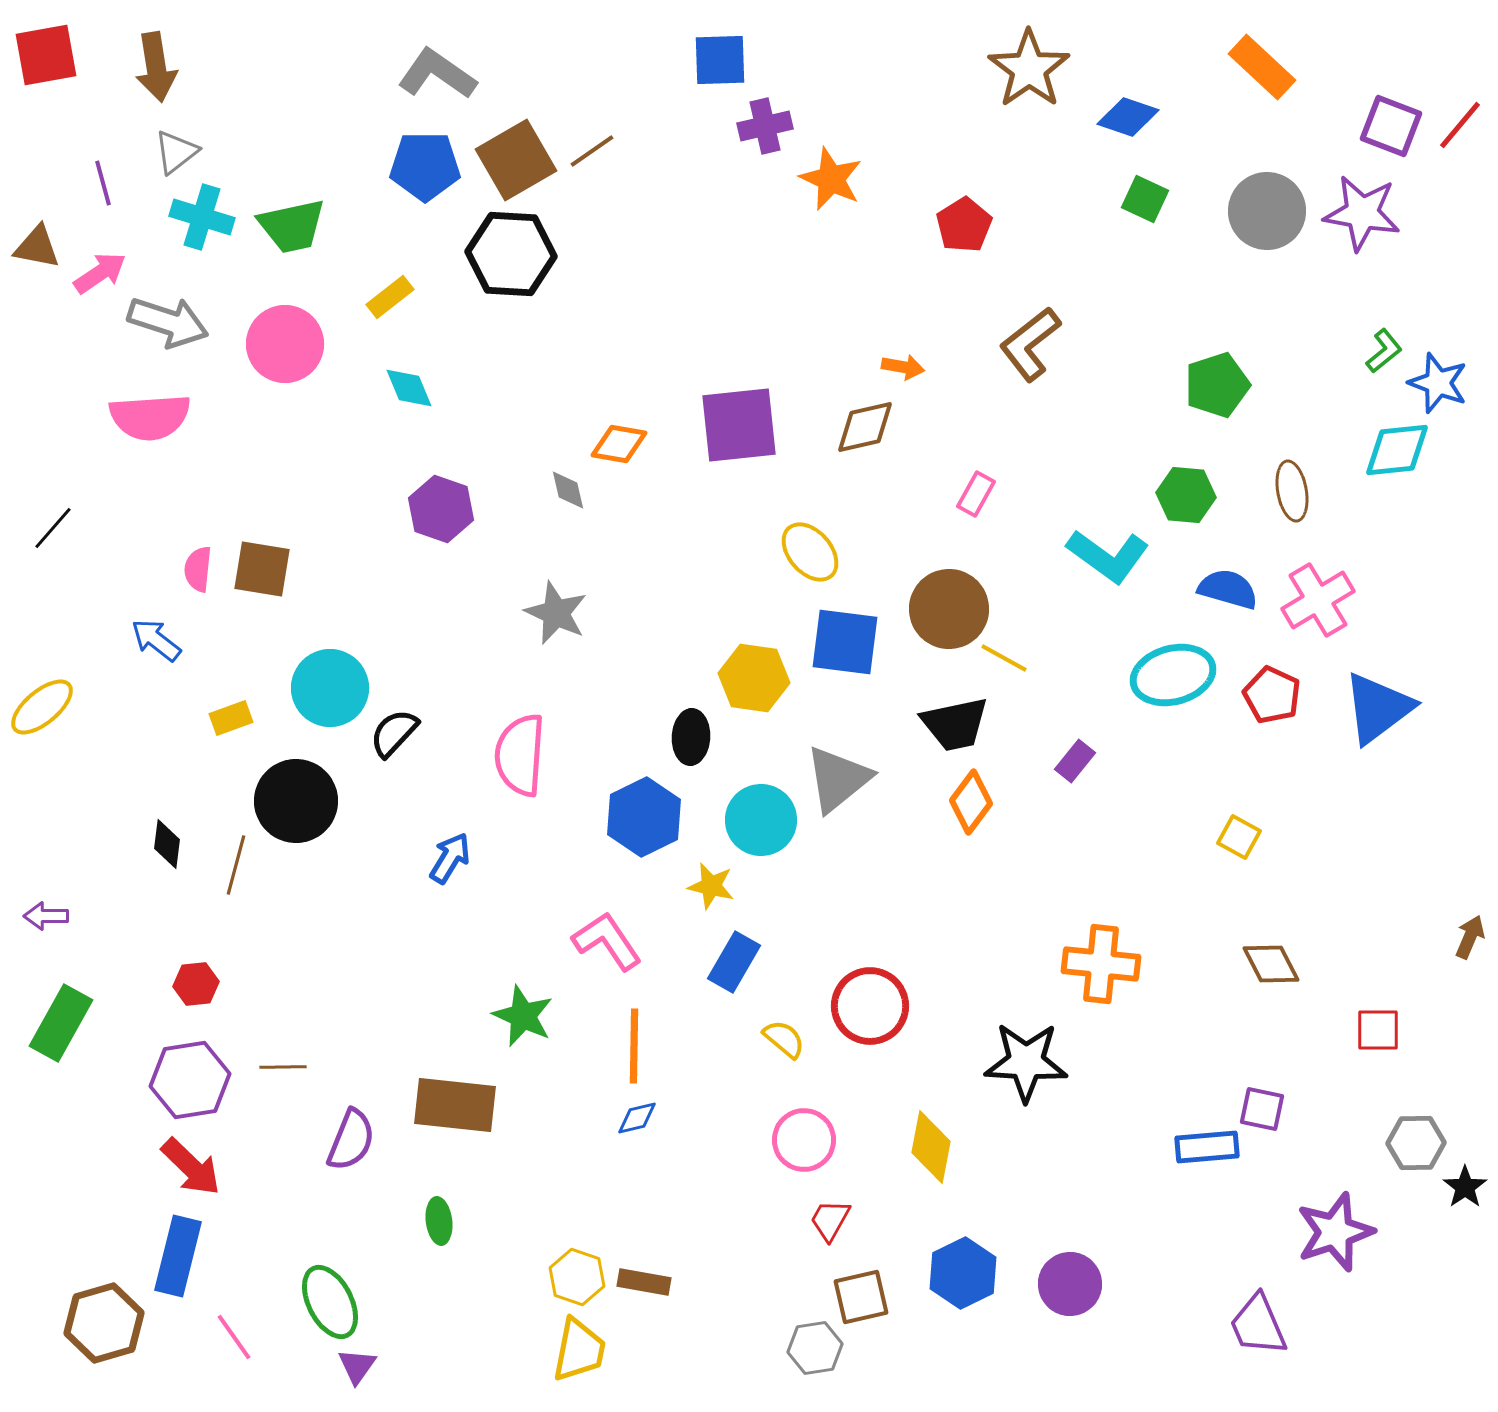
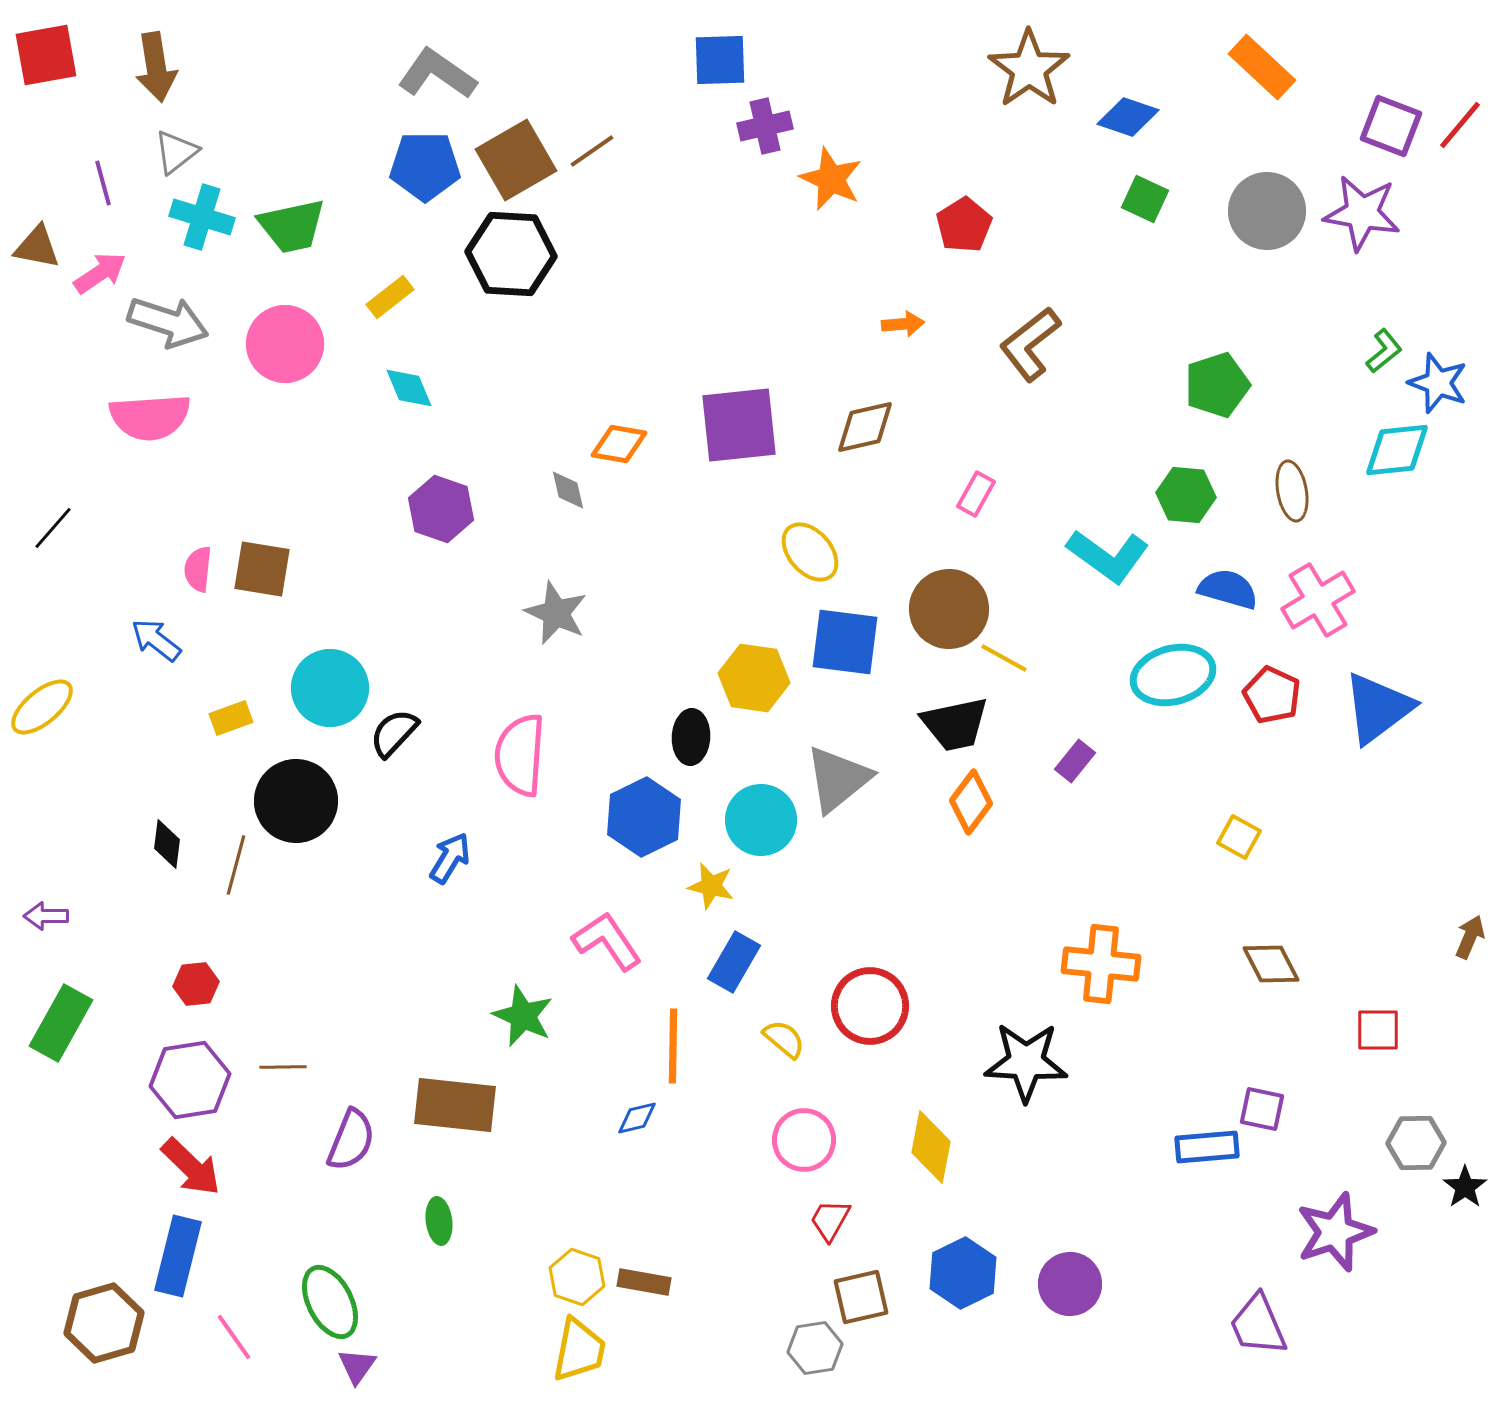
orange arrow at (903, 367): moved 43 px up; rotated 15 degrees counterclockwise
orange line at (634, 1046): moved 39 px right
